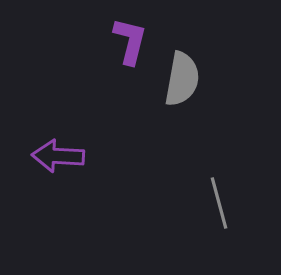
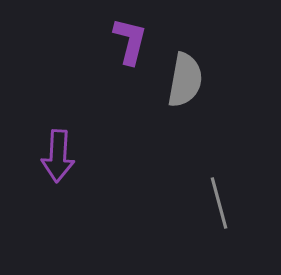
gray semicircle: moved 3 px right, 1 px down
purple arrow: rotated 90 degrees counterclockwise
